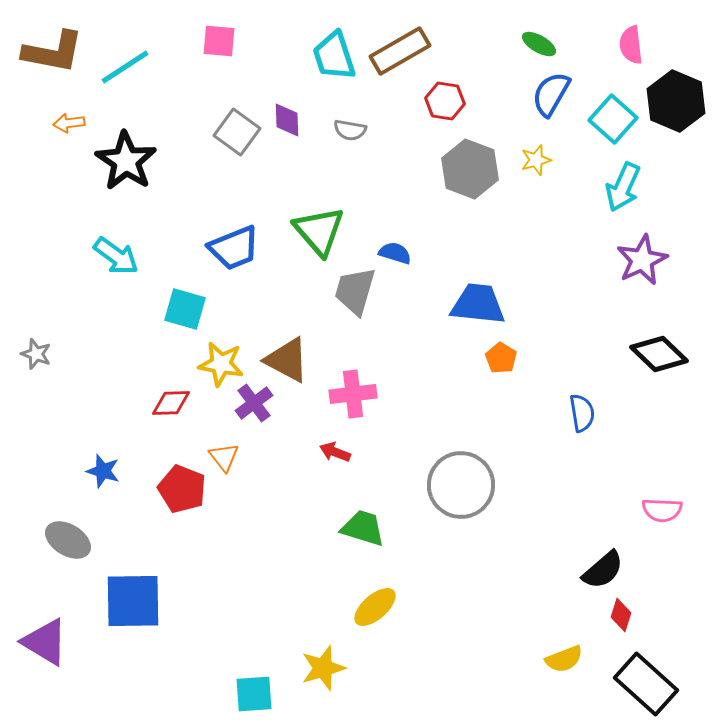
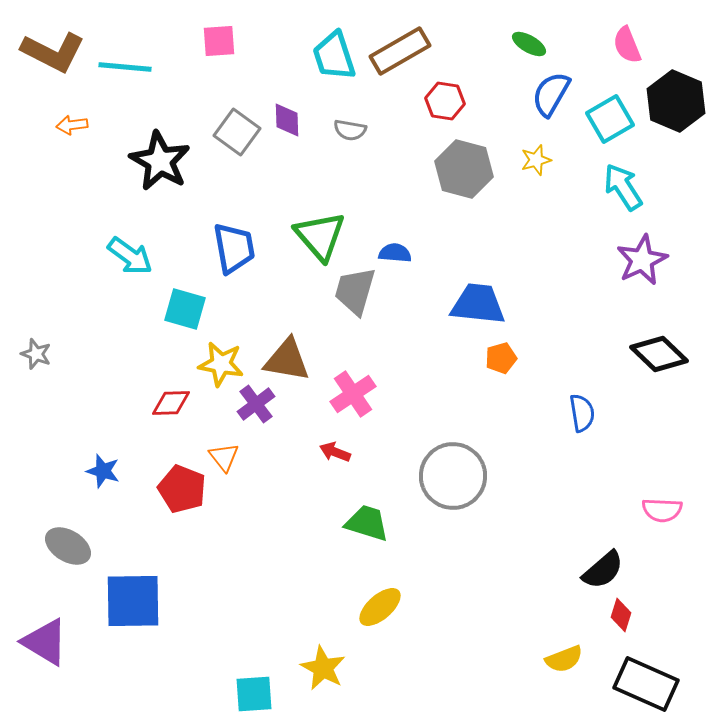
pink square at (219, 41): rotated 9 degrees counterclockwise
green ellipse at (539, 44): moved 10 px left
pink semicircle at (631, 45): moved 4 px left; rotated 15 degrees counterclockwise
brown L-shape at (53, 52): rotated 16 degrees clockwise
cyan line at (125, 67): rotated 38 degrees clockwise
cyan square at (613, 119): moved 3 px left; rotated 18 degrees clockwise
orange arrow at (69, 123): moved 3 px right, 2 px down
black star at (126, 161): moved 34 px right; rotated 4 degrees counterclockwise
gray hexagon at (470, 169): moved 6 px left; rotated 6 degrees counterclockwise
cyan arrow at (623, 187): rotated 123 degrees clockwise
green triangle at (319, 231): moved 1 px right, 5 px down
blue trapezoid at (234, 248): rotated 78 degrees counterclockwise
blue semicircle at (395, 253): rotated 12 degrees counterclockwise
cyan arrow at (116, 256): moved 14 px right
orange pentagon at (501, 358): rotated 24 degrees clockwise
brown triangle at (287, 360): rotated 18 degrees counterclockwise
pink cross at (353, 394): rotated 27 degrees counterclockwise
purple cross at (254, 403): moved 2 px right, 1 px down
gray circle at (461, 485): moved 8 px left, 9 px up
green trapezoid at (363, 528): moved 4 px right, 5 px up
gray ellipse at (68, 540): moved 6 px down
yellow ellipse at (375, 607): moved 5 px right
yellow star at (323, 668): rotated 27 degrees counterclockwise
black rectangle at (646, 684): rotated 18 degrees counterclockwise
